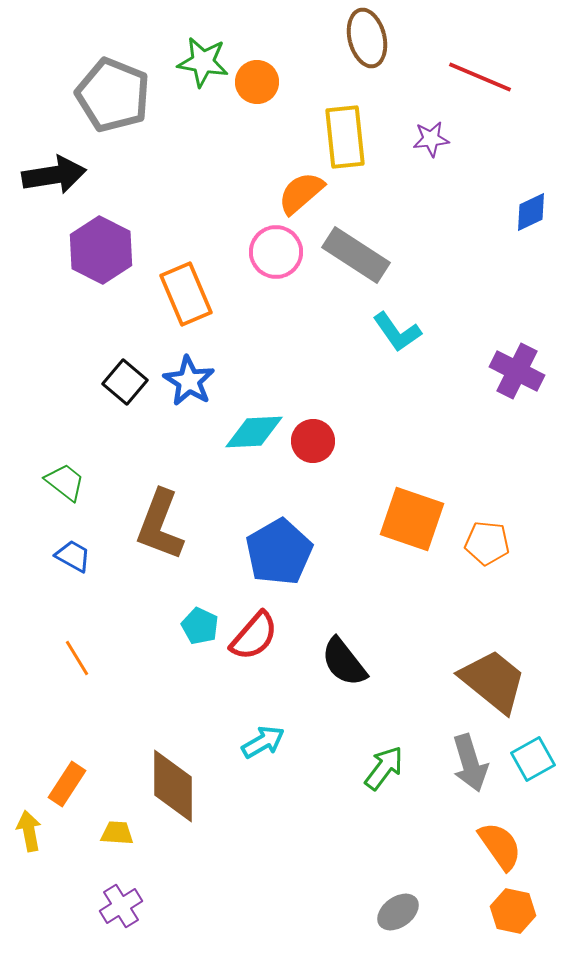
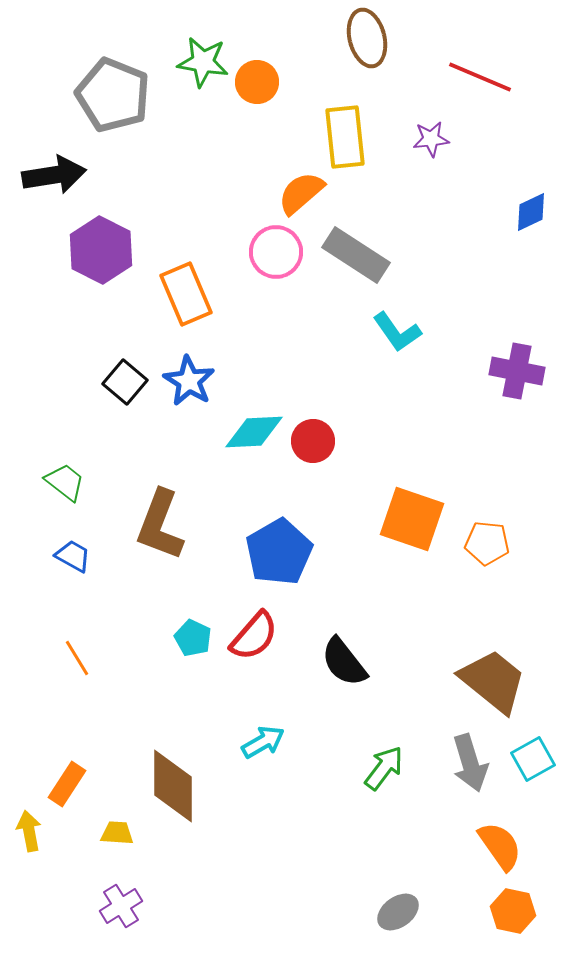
purple cross at (517, 371): rotated 16 degrees counterclockwise
cyan pentagon at (200, 626): moved 7 px left, 12 px down
